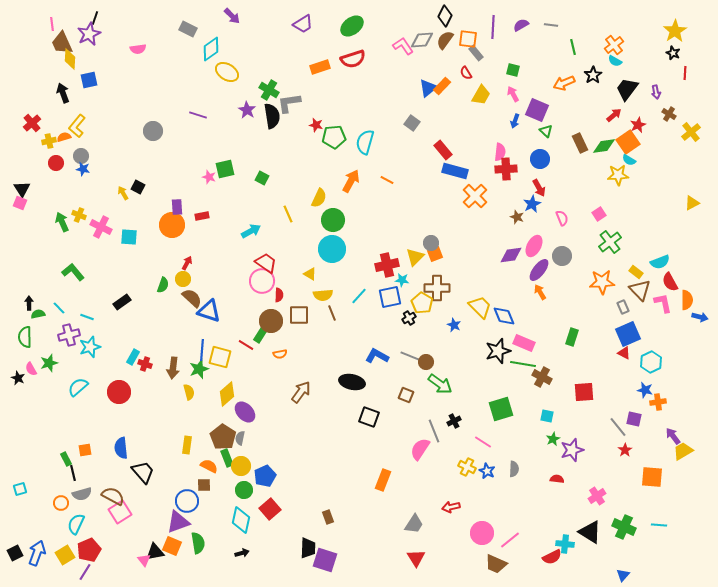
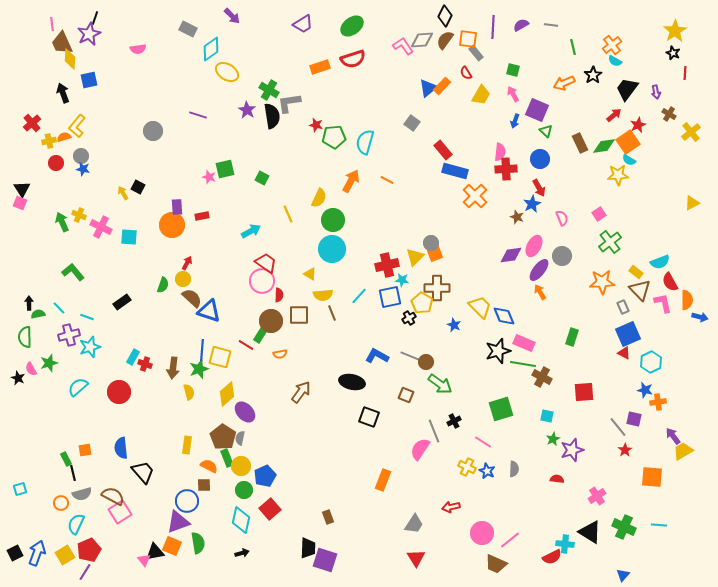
orange cross at (614, 45): moved 2 px left
